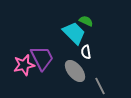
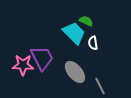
white semicircle: moved 7 px right, 9 px up
pink star: moved 1 px left; rotated 15 degrees clockwise
gray ellipse: moved 1 px down
